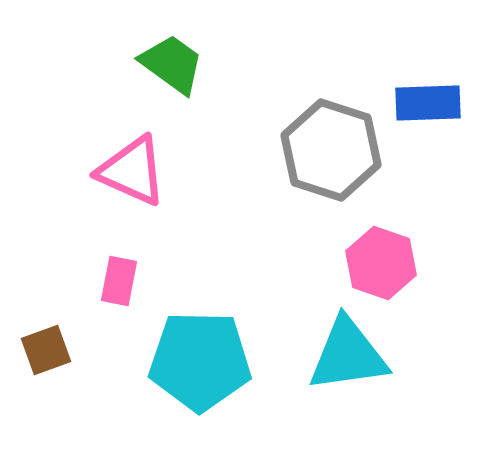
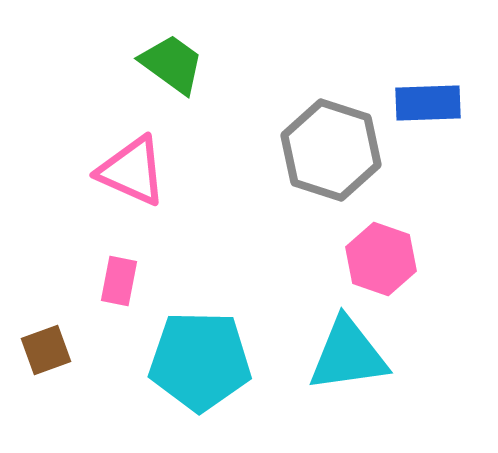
pink hexagon: moved 4 px up
